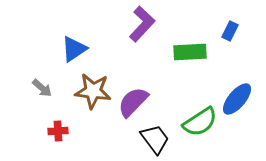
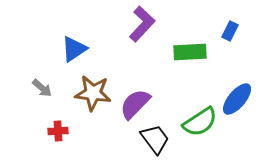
brown star: moved 2 px down
purple semicircle: moved 2 px right, 2 px down
